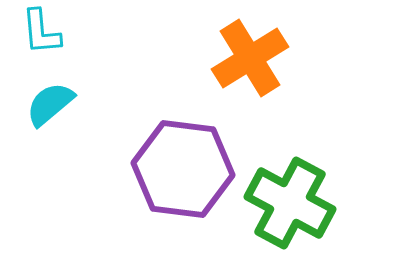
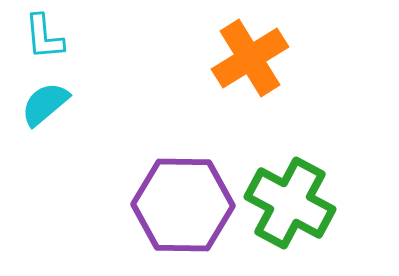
cyan L-shape: moved 3 px right, 5 px down
cyan semicircle: moved 5 px left
purple hexagon: moved 36 px down; rotated 6 degrees counterclockwise
